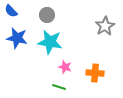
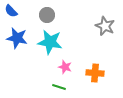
gray star: rotated 18 degrees counterclockwise
